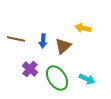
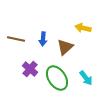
blue arrow: moved 2 px up
brown triangle: moved 2 px right, 1 px down
cyan arrow: moved 1 px left, 1 px up; rotated 28 degrees clockwise
